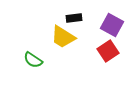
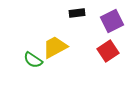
black rectangle: moved 3 px right, 5 px up
purple square: moved 4 px up; rotated 35 degrees clockwise
yellow trapezoid: moved 8 px left, 10 px down; rotated 120 degrees clockwise
